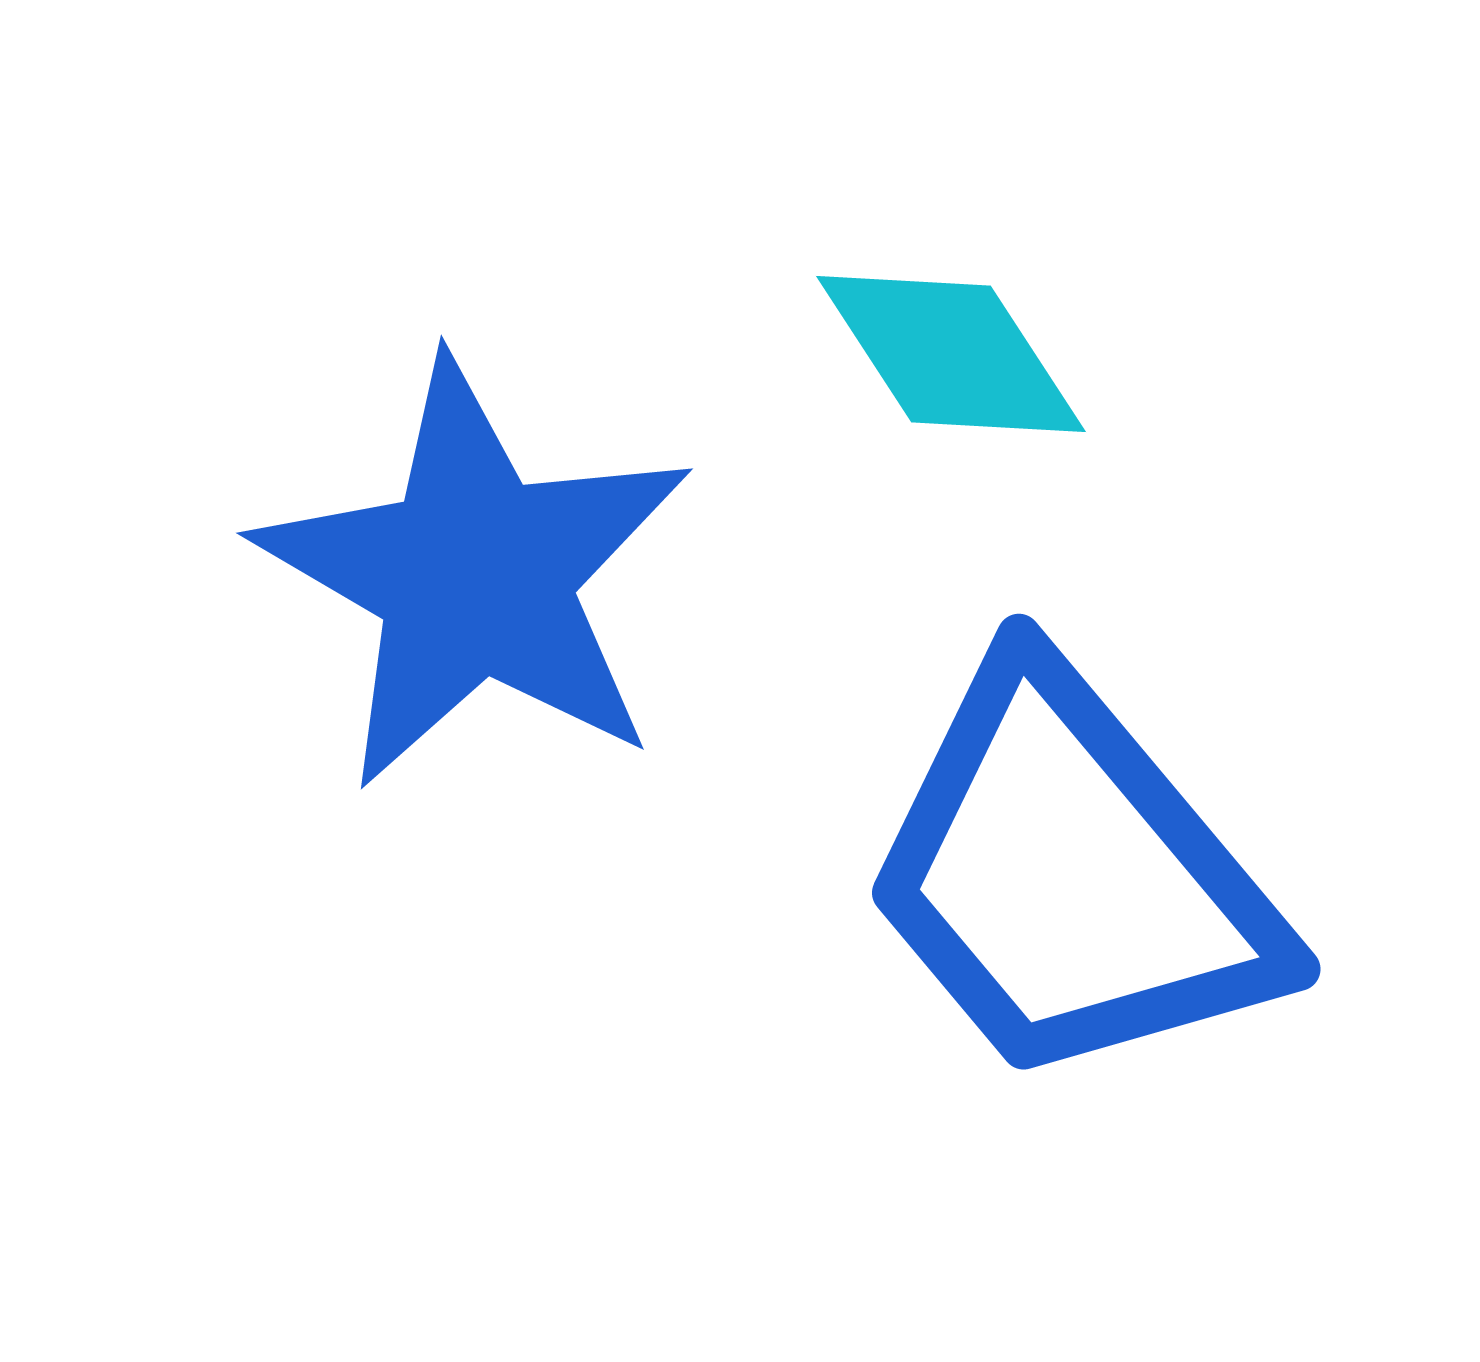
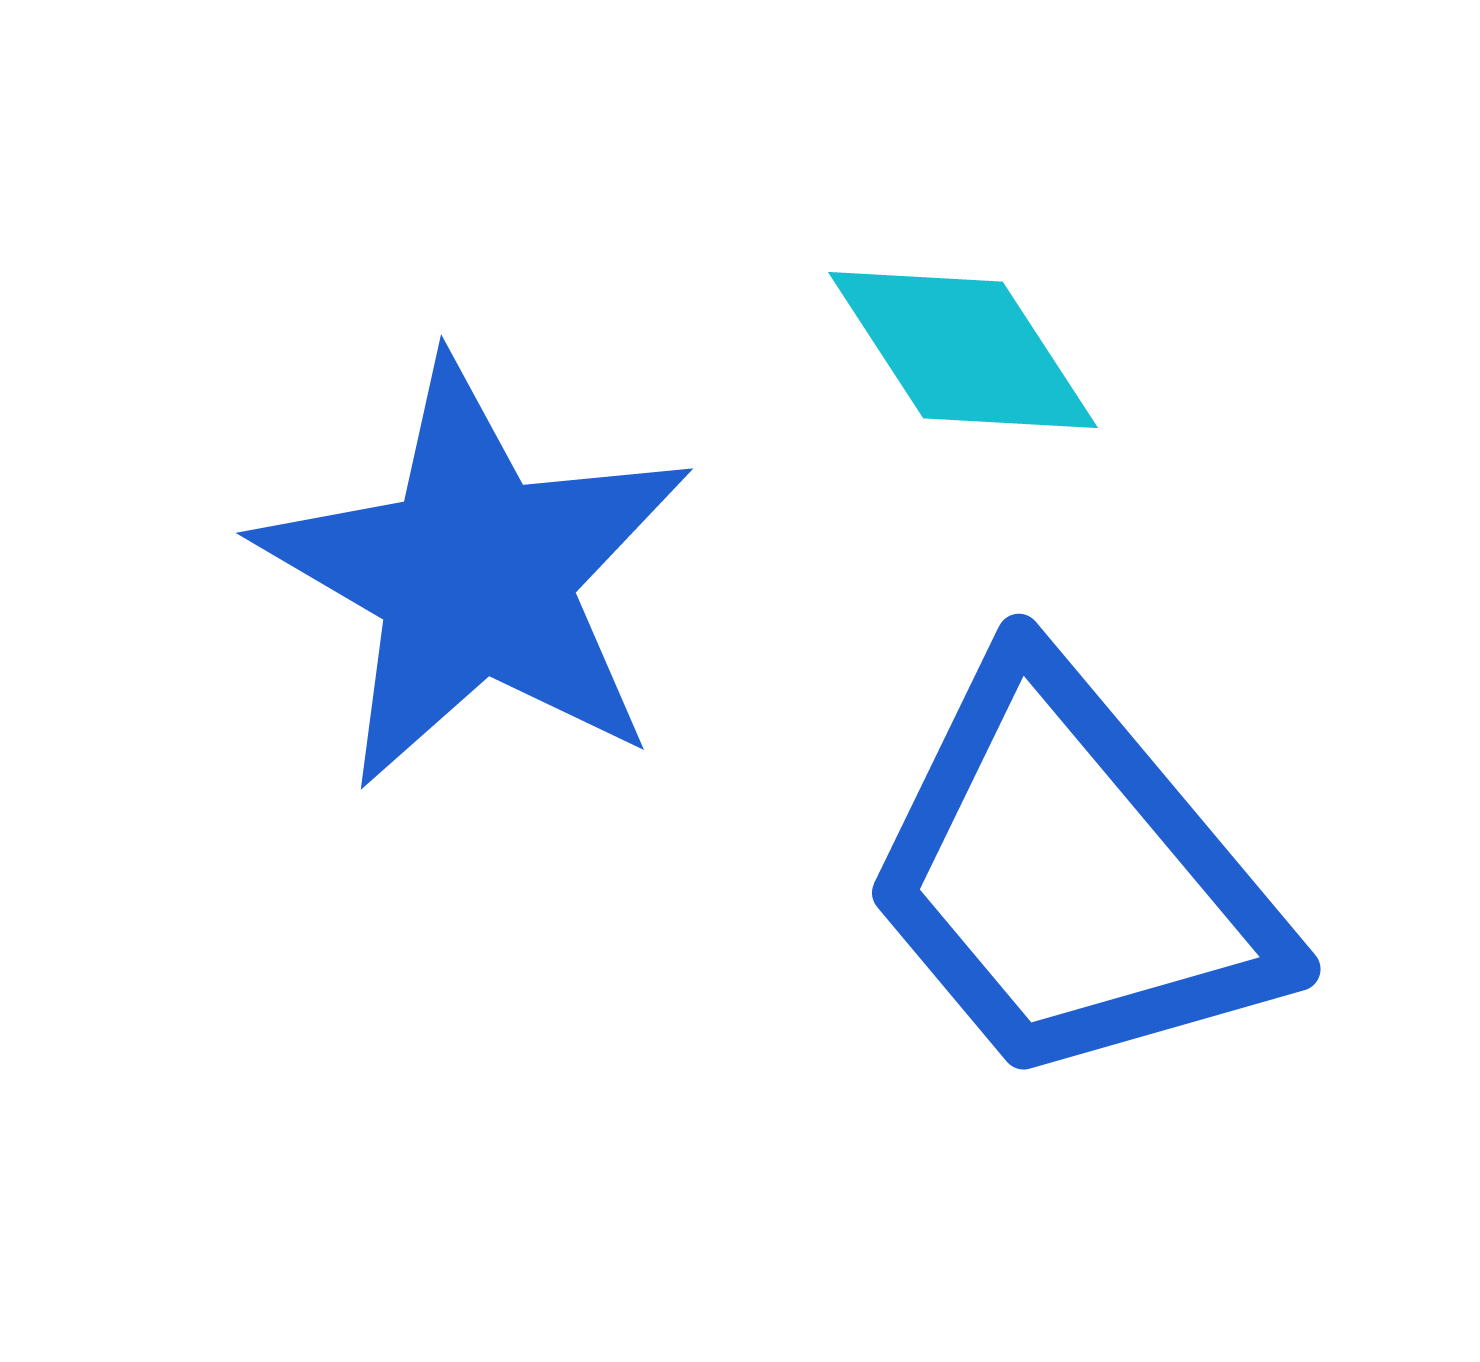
cyan diamond: moved 12 px right, 4 px up
